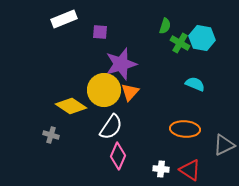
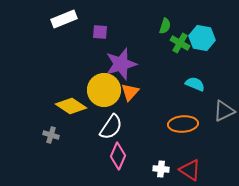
orange ellipse: moved 2 px left, 5 px up; rotated 8 degrees counterclockwise
gray triangle: moved 34 px up
